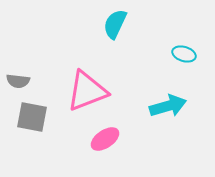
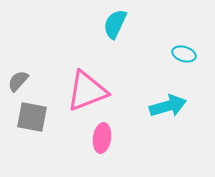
gray semicircle: rotated 125 degrees clockwise
pink ellipse: moved 3 px left, 1 px up; rotated 48 degrees counterclockwise
